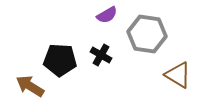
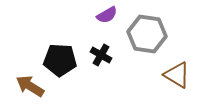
brown triangle: moved 1 px left
